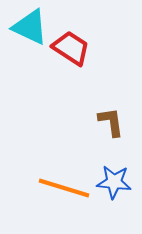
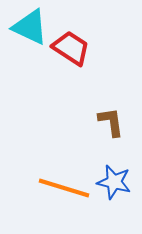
blue star: rotated 8 degrees clockwise
